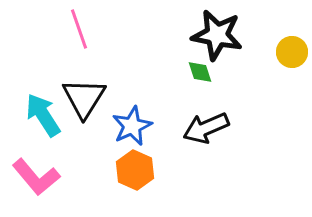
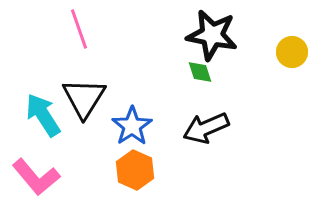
black star: moved 5 px left
blue star: rotated 9 degrees counterclockwise
